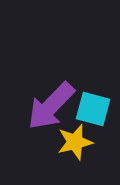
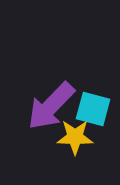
yellow star: moved 5 px up; rotated 15 degrees clockwise
